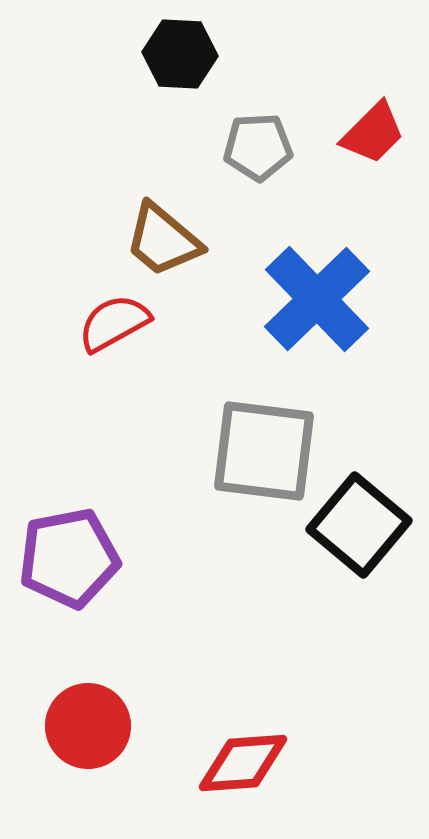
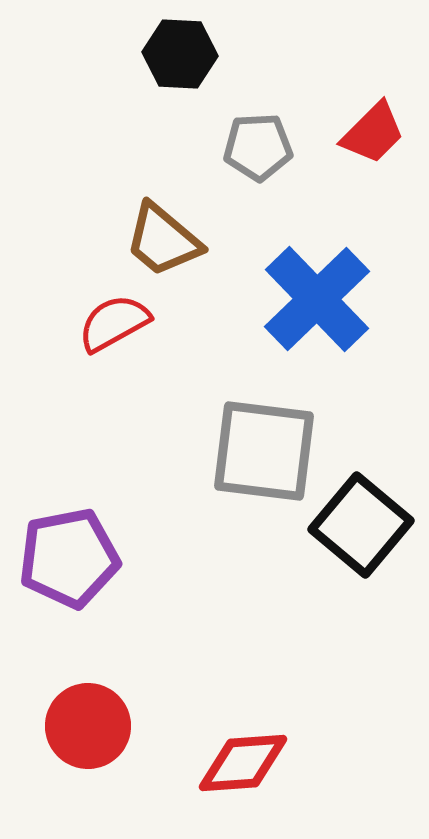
black square: moved 2 px right
